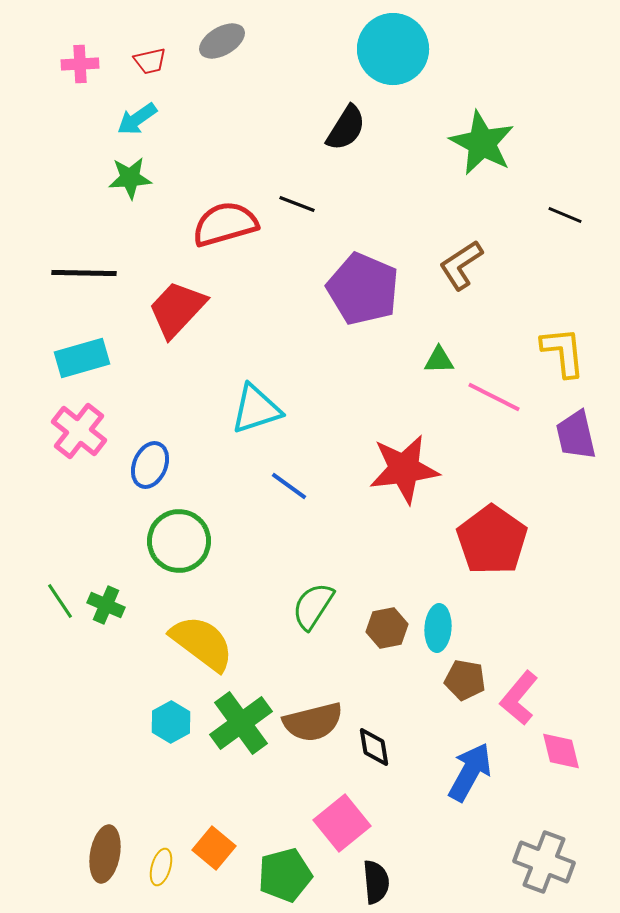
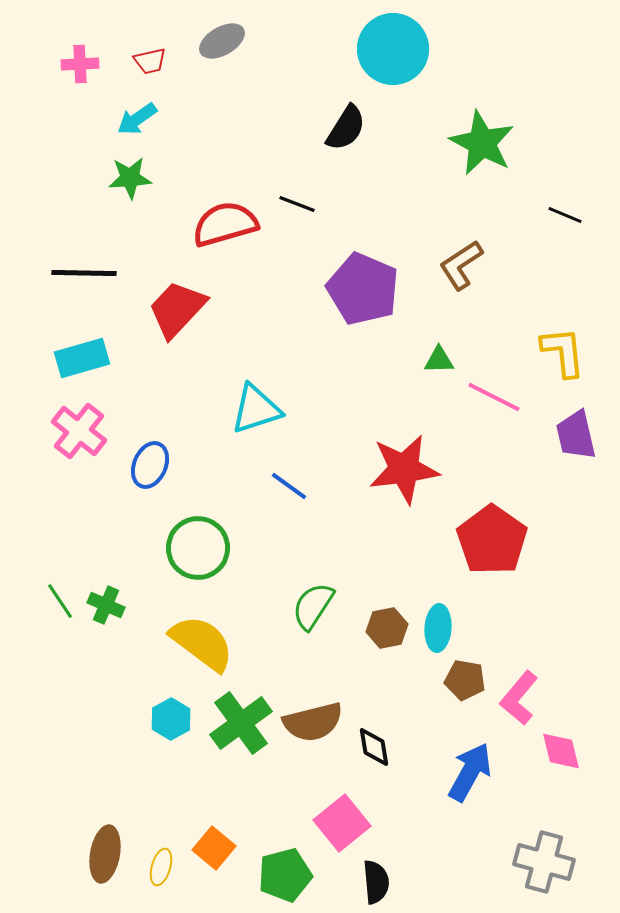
green circle at (179, 541): moved 19 px right, 7 px down
cyan hexagon at (171, 722): moved 3 px up
gray cross at (544, 862): rotated 6 degrees counterclockwise
